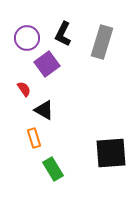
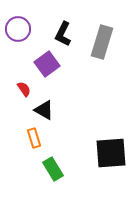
purple circle: moved 9 px left, 9 px up
